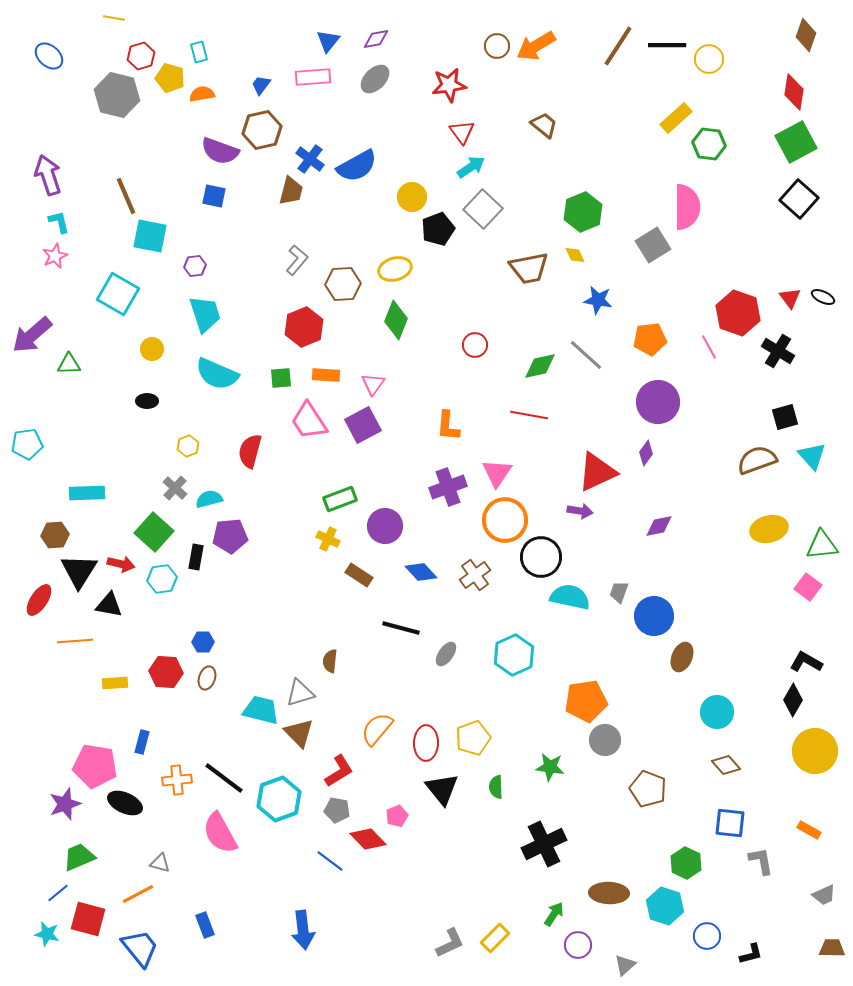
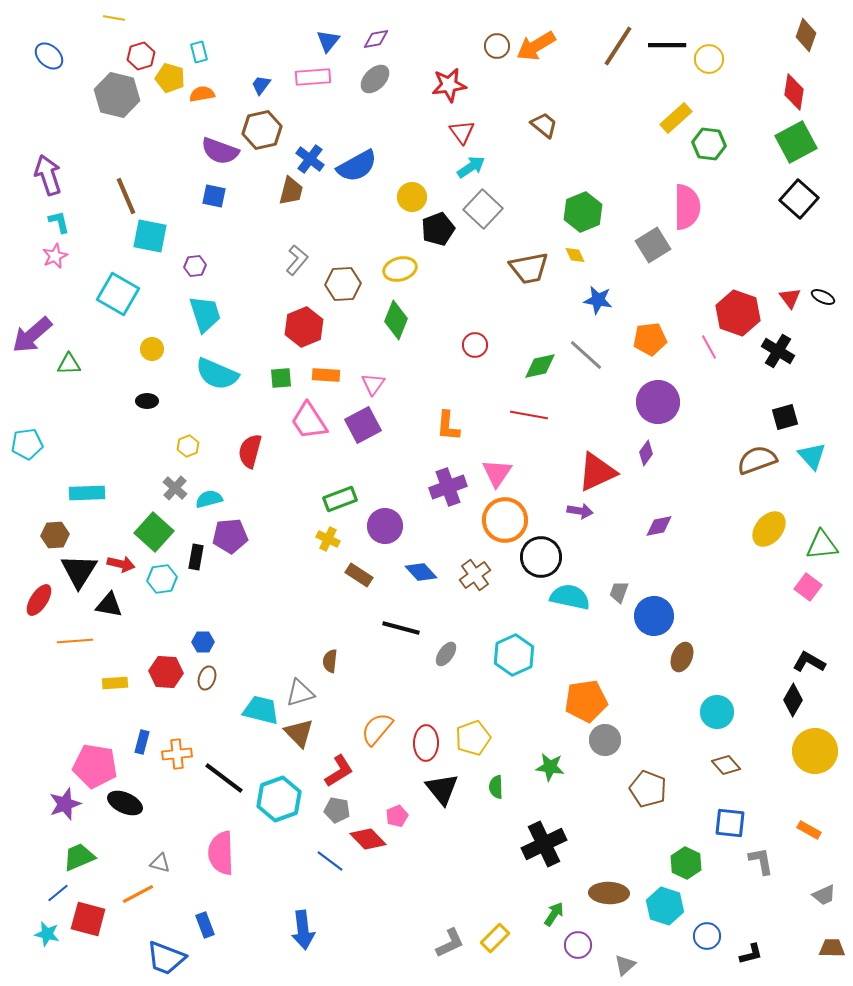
yellow ellipse at (395, 269): moved 5 px right
yellow ellipse at (769, 529): rotated 36 degrees counterclockwise
black L-shape at (806, 662): moved 3 px right
orange cross at (177, 780): moved 26 px up
pink semicircle at (220, 833): moved 1 px right, 20 px down; rotated 27 degrees clockwise
blue trapezoid at (140, 948): moved 26 px right, 10 px down; rotated 150 degrees clockwise
